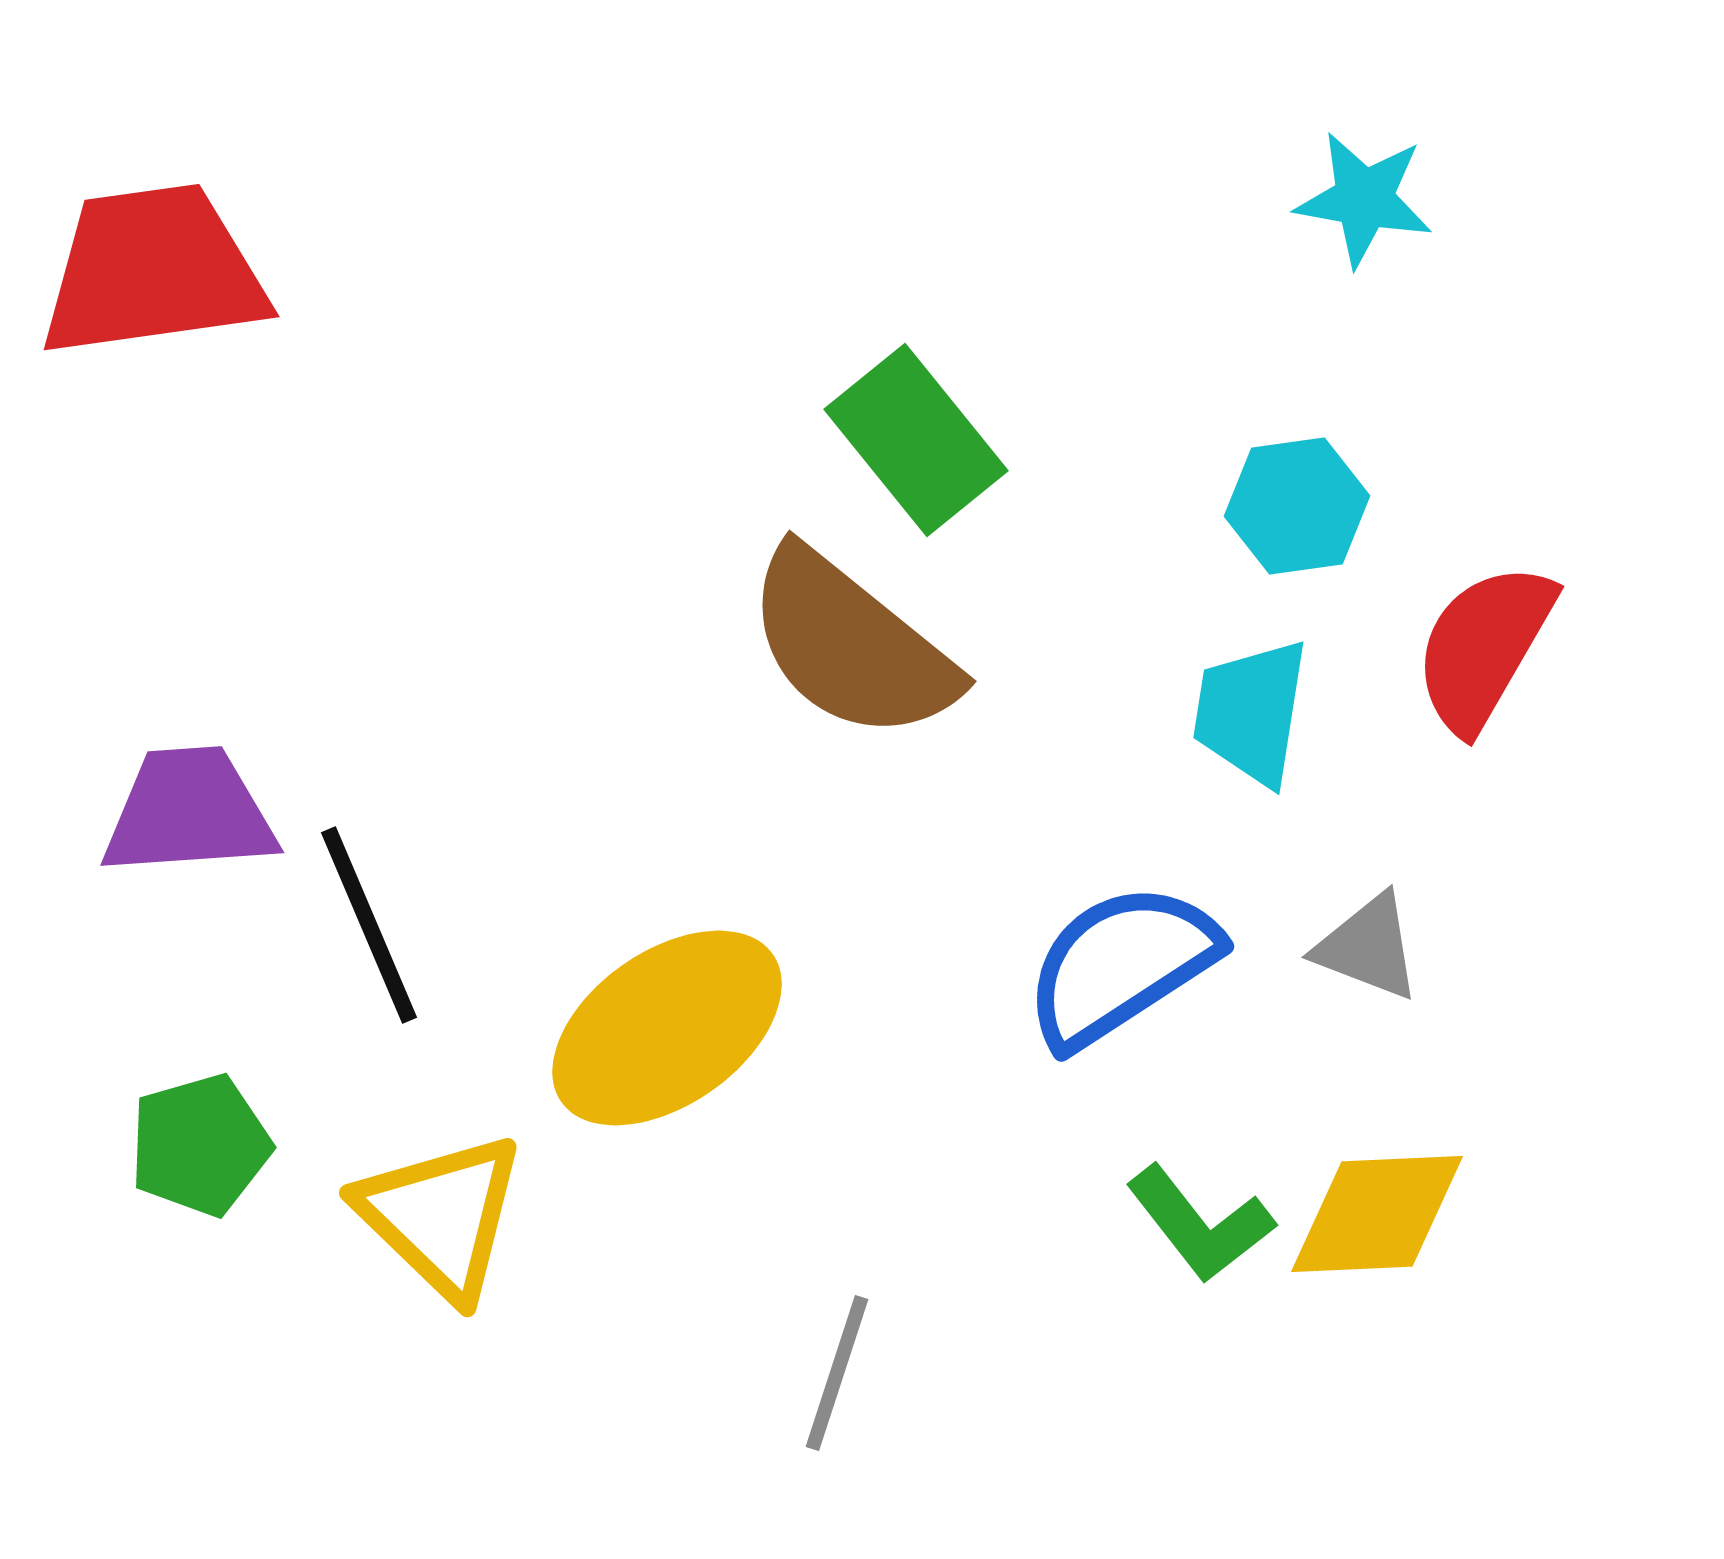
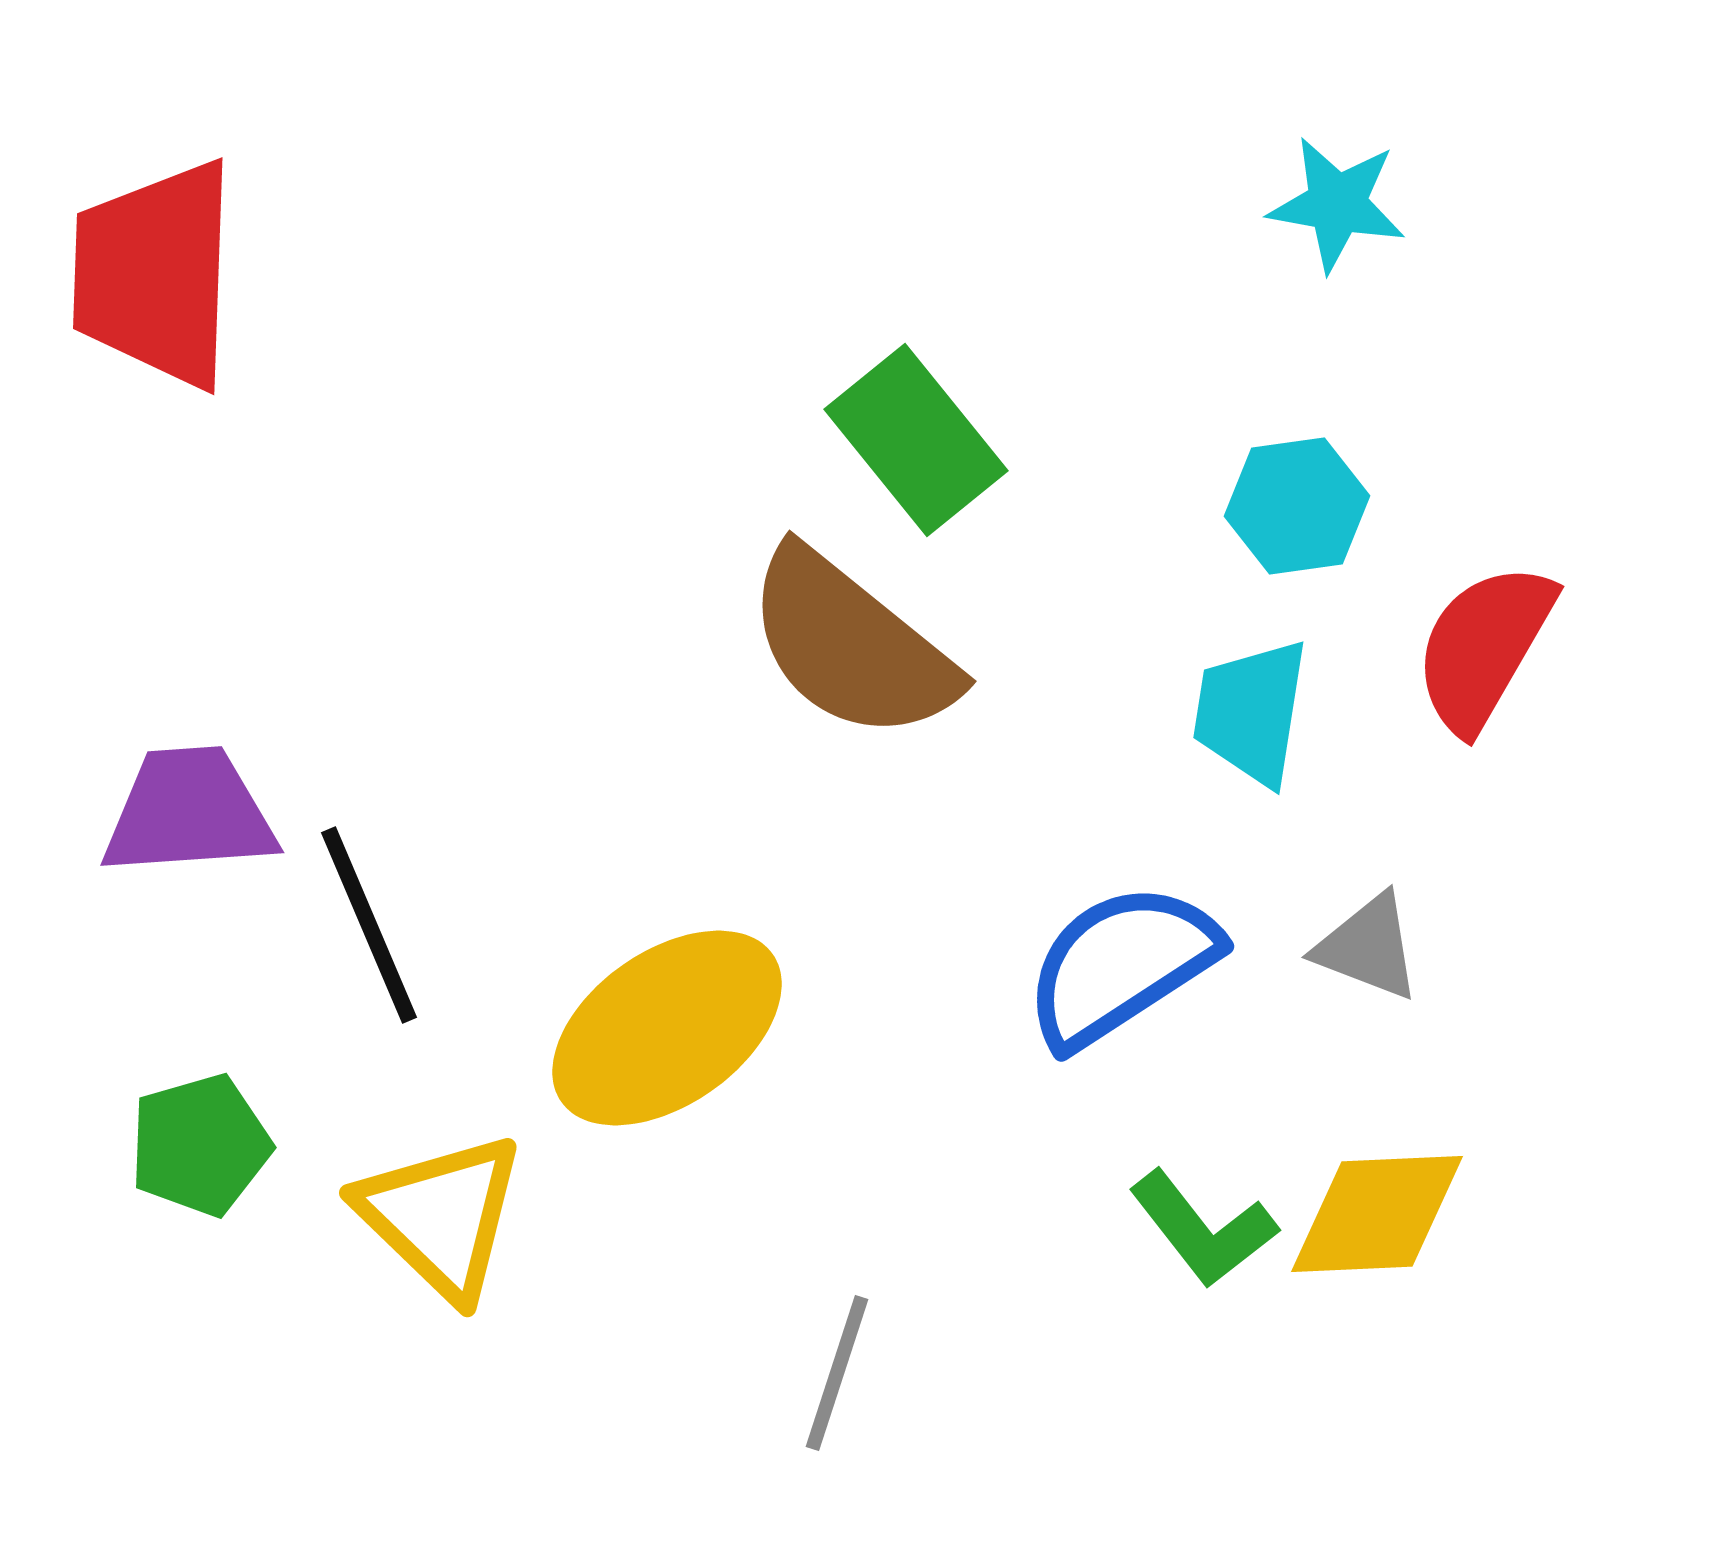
cyan star: moved 27 px left, 5 px down
red trapezoid: moved 2 px right, 3 px down; rotated 80 degrees counterclockwise
green L-shape: moved 3 px right, 5 px down
